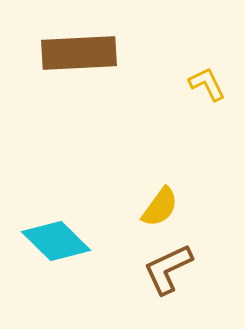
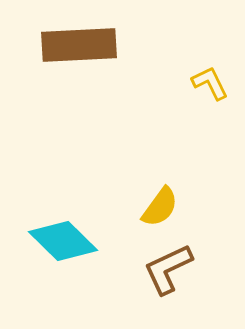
brown rectangle: moved 8 px up
yellow L-shape: moved 3 px right, 1 px up
cyan diamond: moved 7 px right
